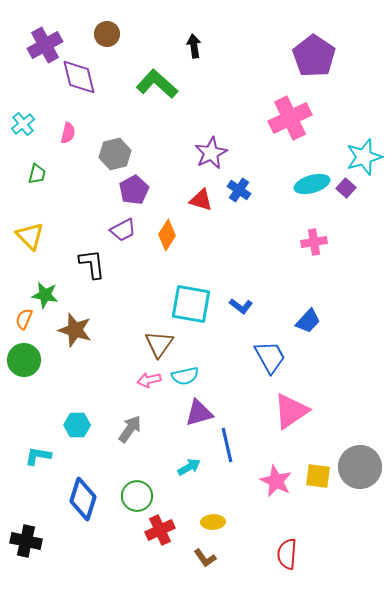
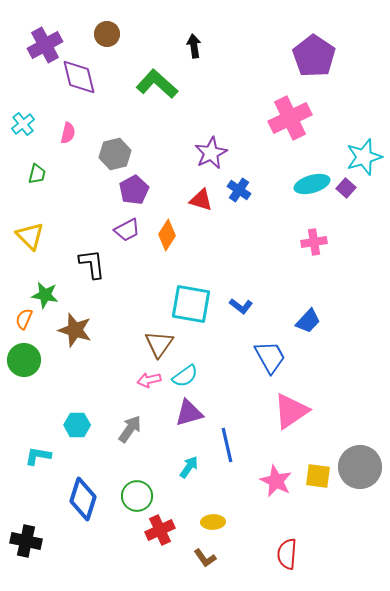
purple trapezoid at (123, 230): moved 4 px right
cyan semicircle at (185, 376): rotated 24 degrees counterclockwise
purple triangle at (199, 413): moved 10 px left
cyan arrow at (189, 467): rotated 25 degrees counterclockwise
